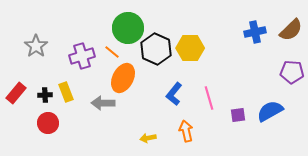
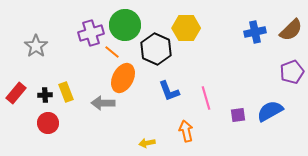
green circle: moved 3 px left, 3 px up
yellow hexagon: moved 4 px left, 20 px up
purple cross: moved 9 px right, 23 px up
purple pentagon: rotated 25 degrees counterclockwise
blue L-shape: moved 5 px left, 3 px up; rotated 60 degrees counterclockwise
pink line: moved 3 px left
yellow arrow: moved 1 px left, 5 px down
